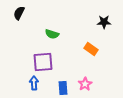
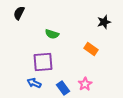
black star: rotated 16 degrees counterclockwise
blue arrow: rotated 64 degrees counterclockwise
blue rectangle: rotated 32 degrees counterclockwise
